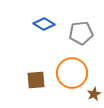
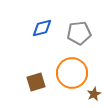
blue diamond: moved 2 px left, 4 px down; rotated 45 degrees counterclockwise
gray pentagon: moved 2 px left
brown square: moved 2 px down; rotated 12 degrees counterclockwise
